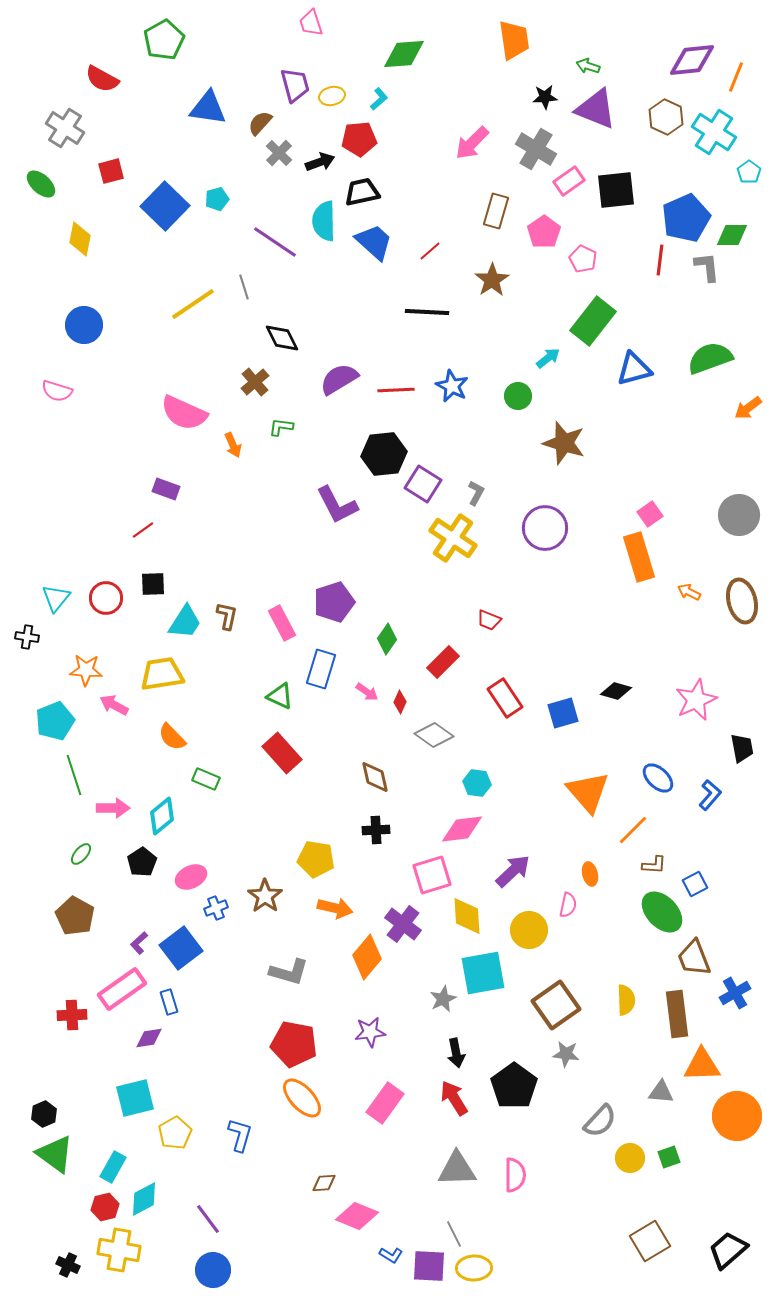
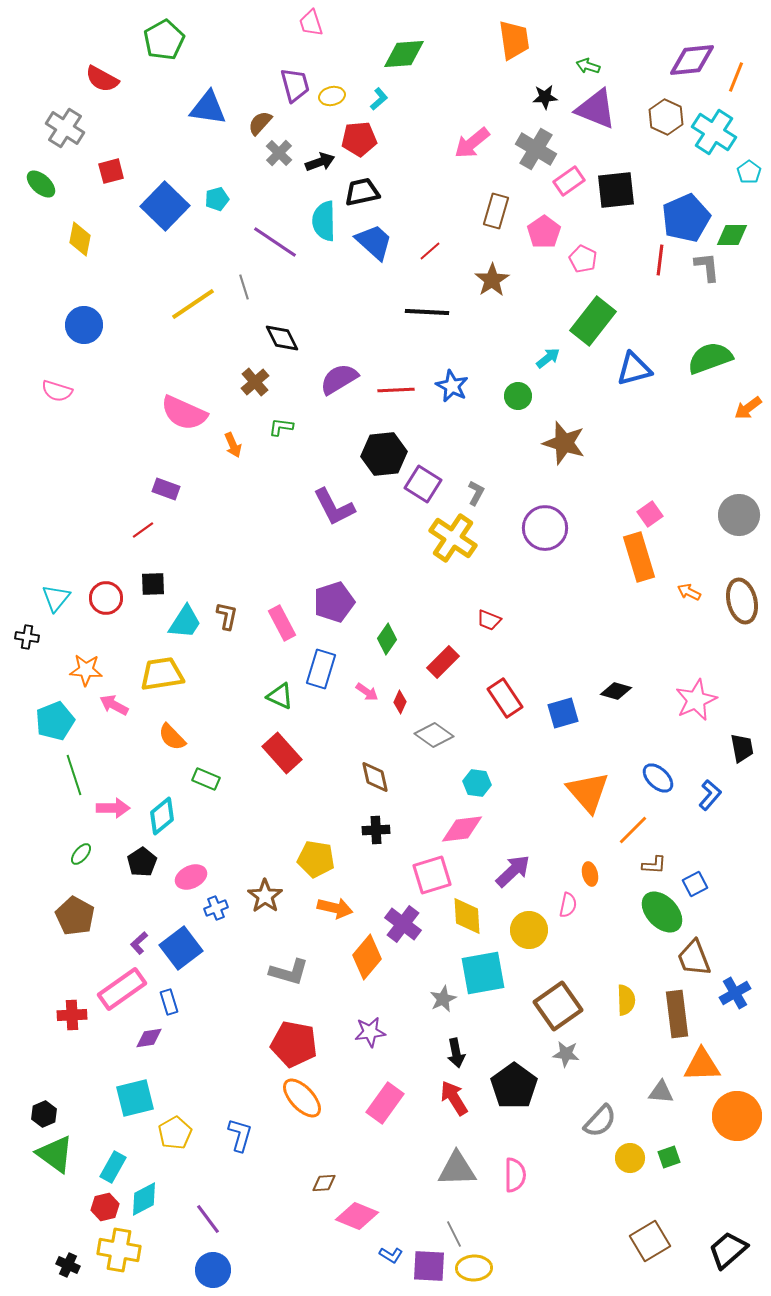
pink arrow at (472, 143): rotated 6 degrees clockwise
purple L-shape at (337, 505): moved 3 px left, 2 px down
brown square at (556, 1005): moved 2 px right, 1 px down
